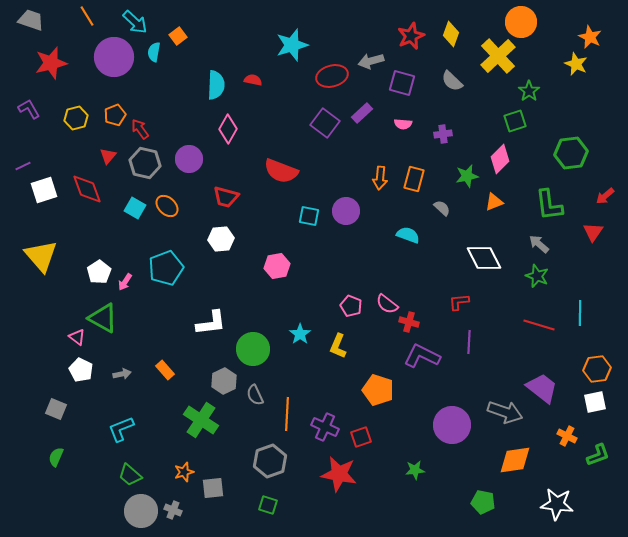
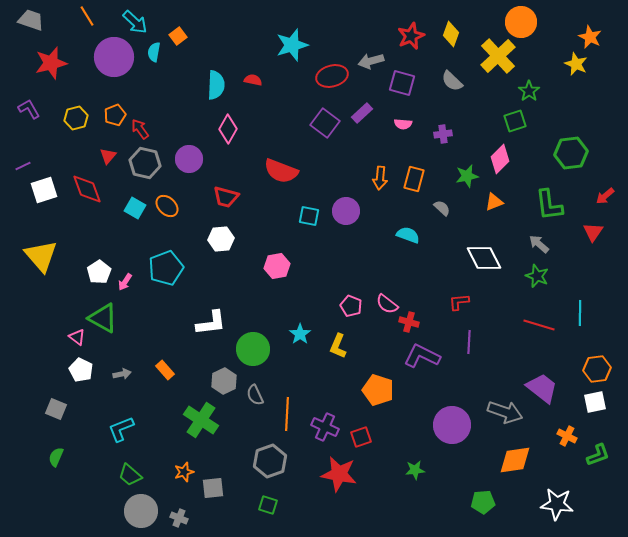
green pentagon at (483, 502): rotated 15 degrees counterclockwise
gray cross at (173, 510): moved 6 px right, 8 px down
